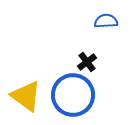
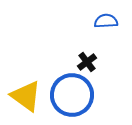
blue circle: moved 1 px left
